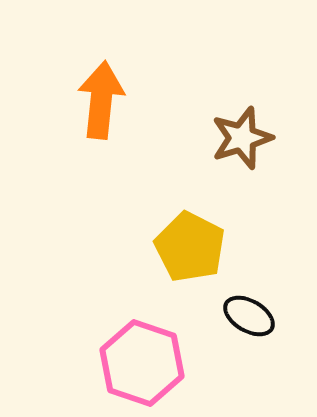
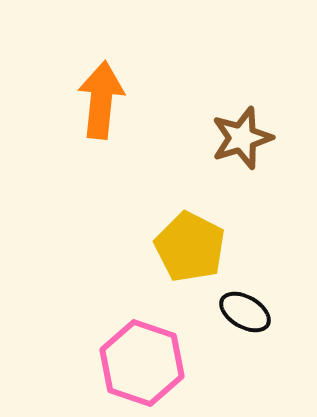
black ellipse: moved 4 px left, 4 px up
